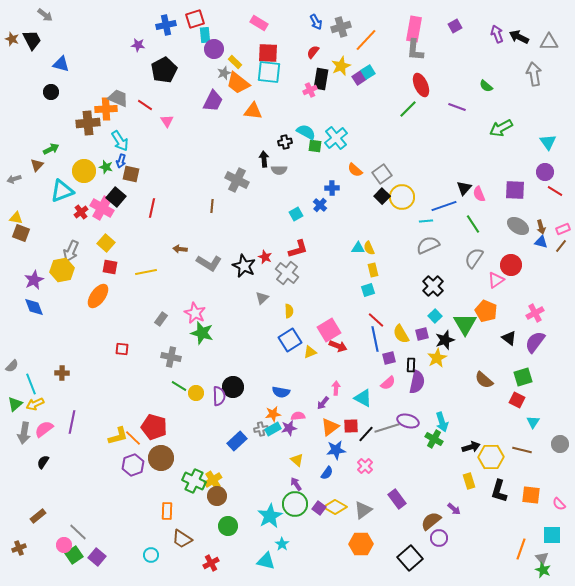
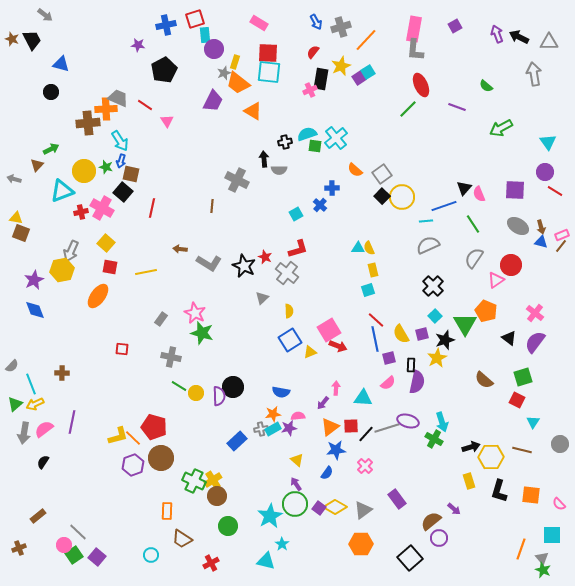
yellow rectangle at (235, 62): rotated 64 degrees clockwise
orange triangle at (253, 111): rotated 24 degrees clockwise
cyan semicircle at (306, 132): moved 1 px right, 2 px down; rotated 48 degrees counterclockwise
gray arrow at (14, 179): rotated 32 degrees clockwise
black square at (116, 197): moved 7 px right, 5 px up
red cross at (81, 212): rotated 24 degrees clockwise
pink rectangle at (563, 229): moved 1 px left, 6 px down
blue diamond at (34, 307): moved 1 px right, 3 px down
pink cross at (535, 313): rotated 24 degrees counterclockwise
cyan triangle at (363, 398): rotated 24 degrees counterclockwise
